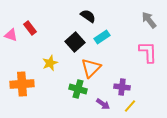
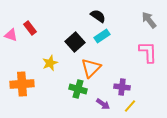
black semicircle: moved 10 px right
cyan rectangle: moved 1 px up
